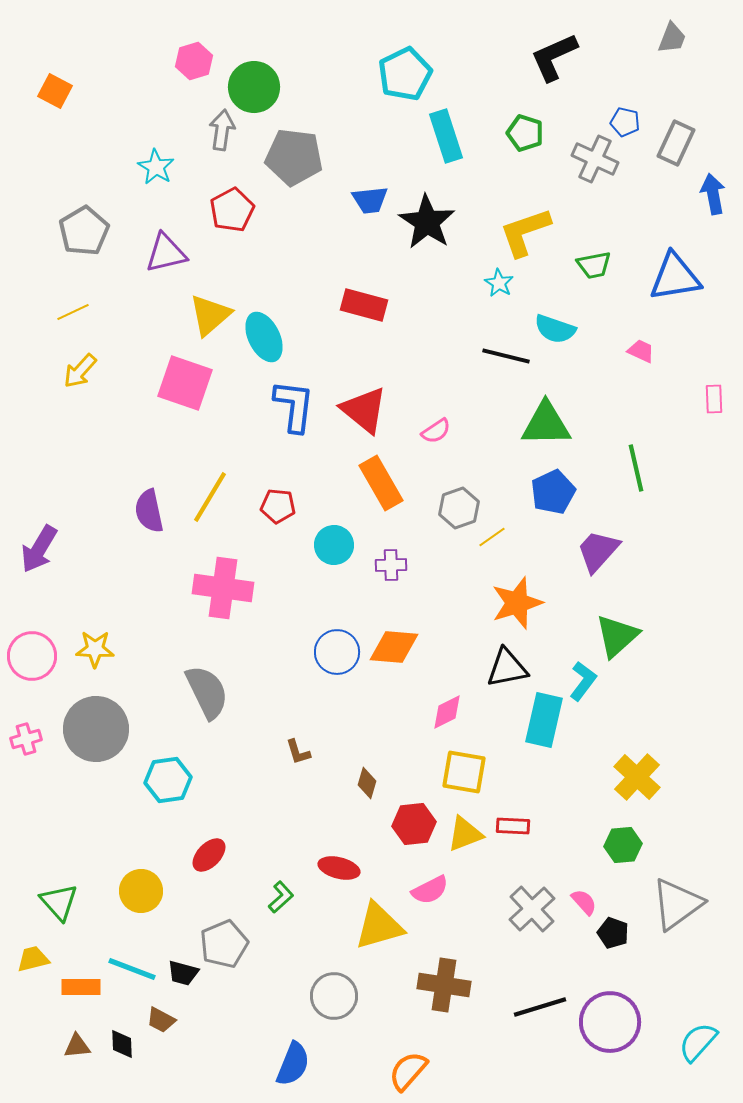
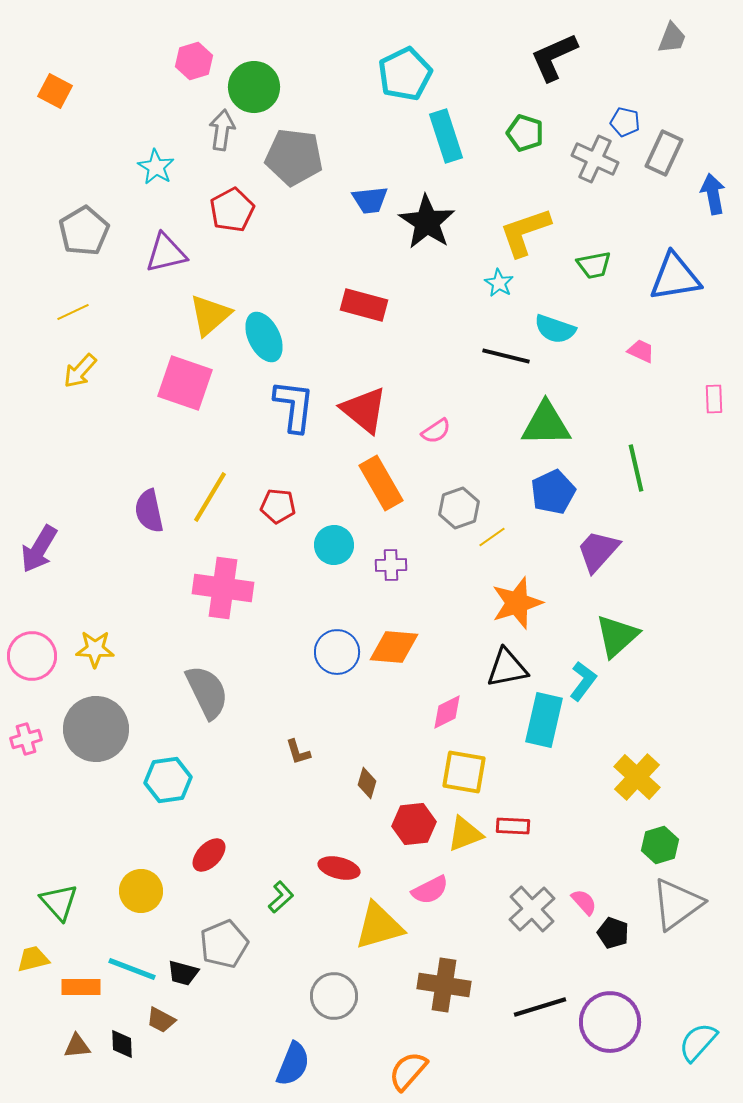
gray rectangle at (676, 143): moved 12 px left, 10 px down
green hexagon at (623, 845): moved 37 px right; rotated 12 degrees counterclockwise
